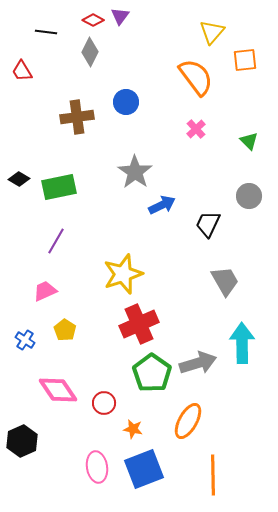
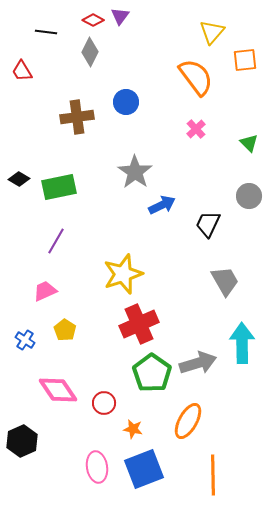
green triangle: moved 2 px down
